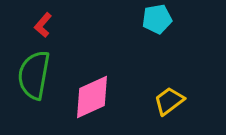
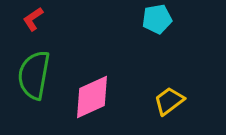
red L-shape: moved 10 px left, 6 px up; rotated 15 degrees clockwise
